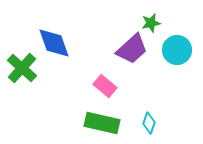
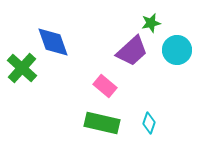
blue diamond: moved 1 px left, 1 px up
purple trapezoid: moved 2 px down
